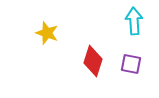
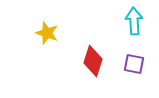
purple square: moved 3 px right
